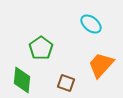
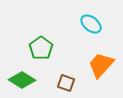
green diamond: rotated 64 degrees counterclockwise
